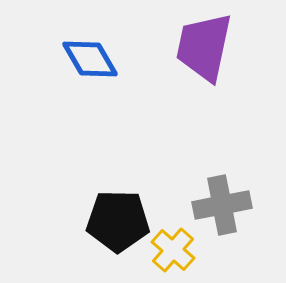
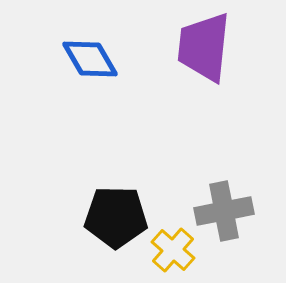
purple trapezoid: rotated 6 degrees counterclockwise
gray cross: moved 2 px right, 6 px down
black pentagon: moved 2 px left, 4 px up
